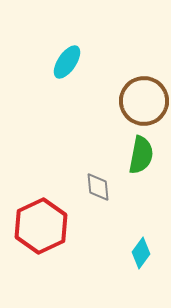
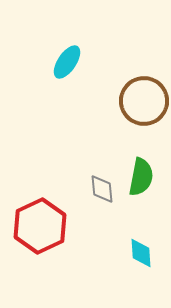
green semicircle: moved 22 px down
gray diamond: moved 4 px right, 2 px down
red hexagon: moved 1 px left
cyan diamond: rotated 40 degrees counterclockwise
